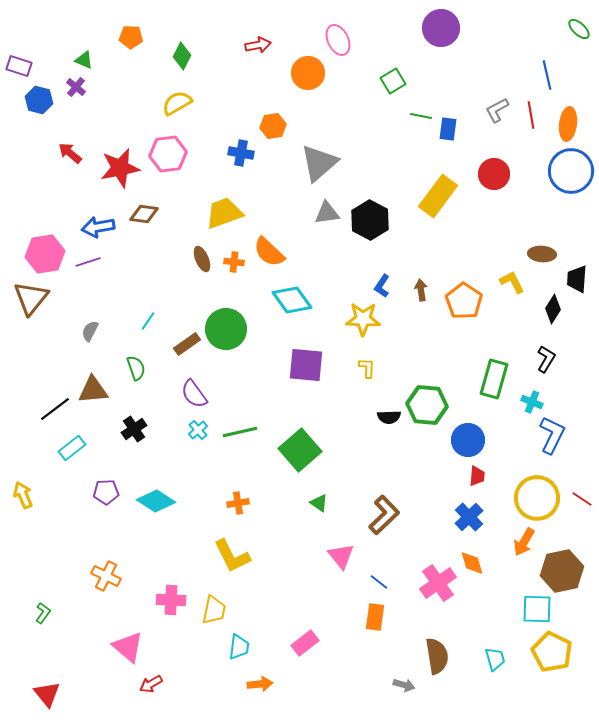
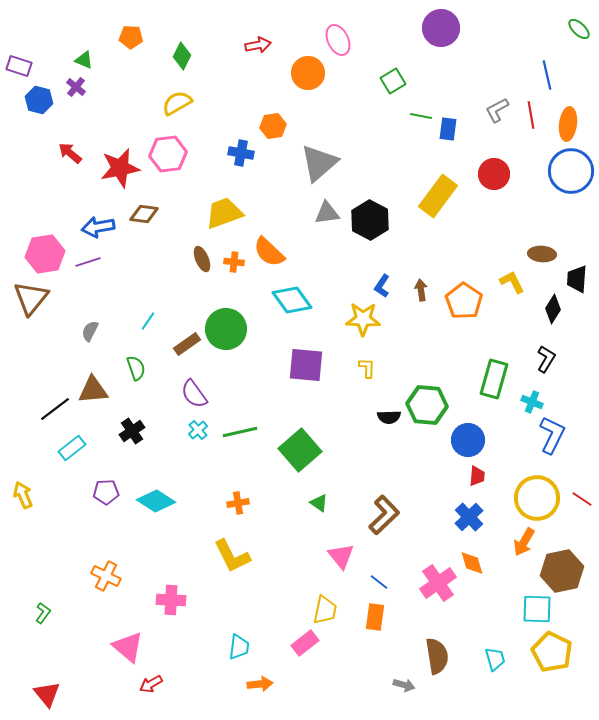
black cross at (134, 429): moved 2 px left, 2 px down
yellow trapezoid at (214, 610): moved 111 px right
